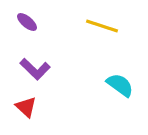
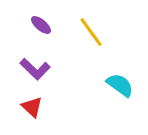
purple ellipse: moved 14 px right, 3 px down
yellow line: moved 11 px left, 6 px down; rotated 36 degrees clockwise
red triangle: moved 6 px right
